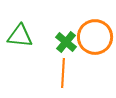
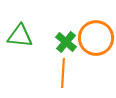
orange circle: moved 1 px right, 1 px down
